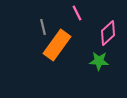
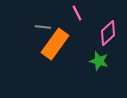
gray line: rotated 70 degrees counterclockwise
orange rectangle: moved 2 px left, 1 px up
green star: rotated 12 degrees clockwise
